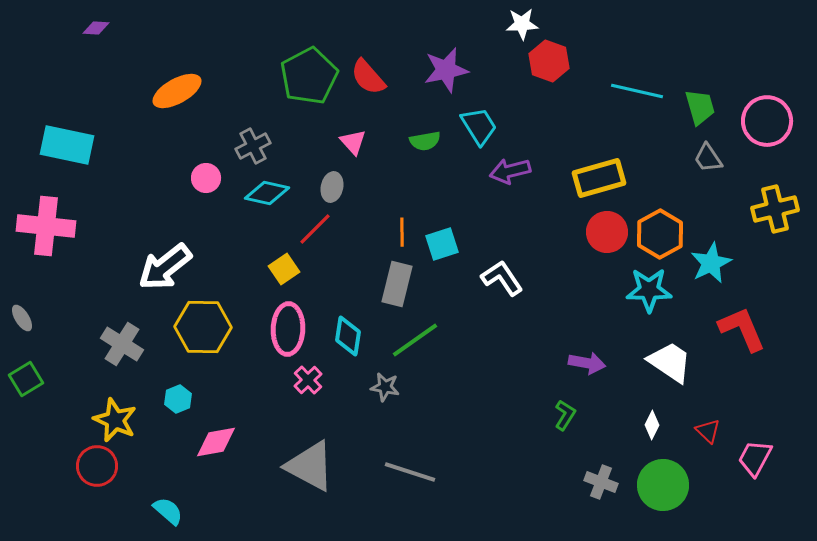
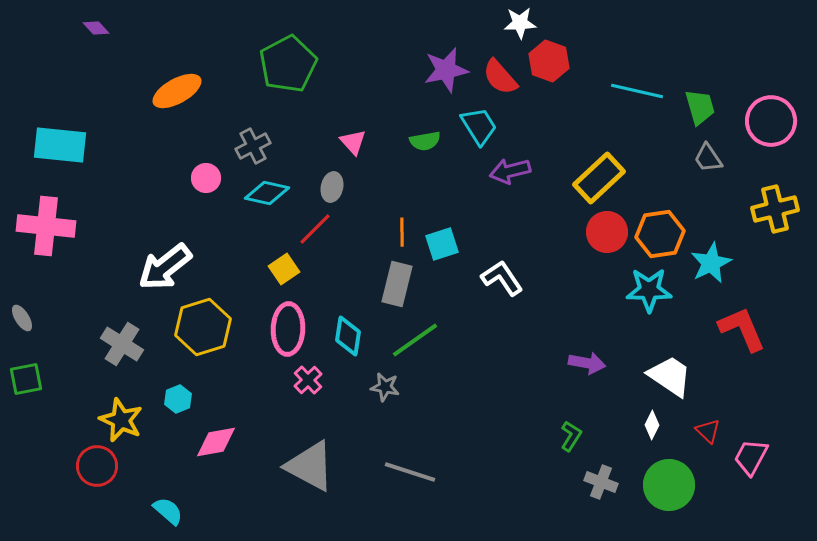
white star at (522, 24): moved 2 px left, 1 px up
purple diamond at (96, 28): rotated 44 degrees clockwise
green pentagon at (309, 76): moved 21 px left, 12 px up
red semicircle at (368, 77): moved 132 px right
pink circle at (767, 121): moved 4 px right
cyan rectangle at (67, 145): moved 7 px left; rotated 6 degrees counterclockwise
yellow rectangle at (599, 178): rotated 27 degrees counterclockwise
orange hexagon at (660, 234): rotated 21 degrees clockwise
yellow hexagon at (203, 327): rotated 18 degrees counterclockwise
white trapezoid at (670, 362): moved 14 px down
green square at (26, 379): rotated 20 degrees clockwise
green L-shape at (565, 415): moved 6 px right, 21 px down
yellow star at (115, 420): moved 6 px right
pink trapezoid at (755, 458): moved 4 px left, 1 px up
green circle at (663, 485): moved 6 px right
